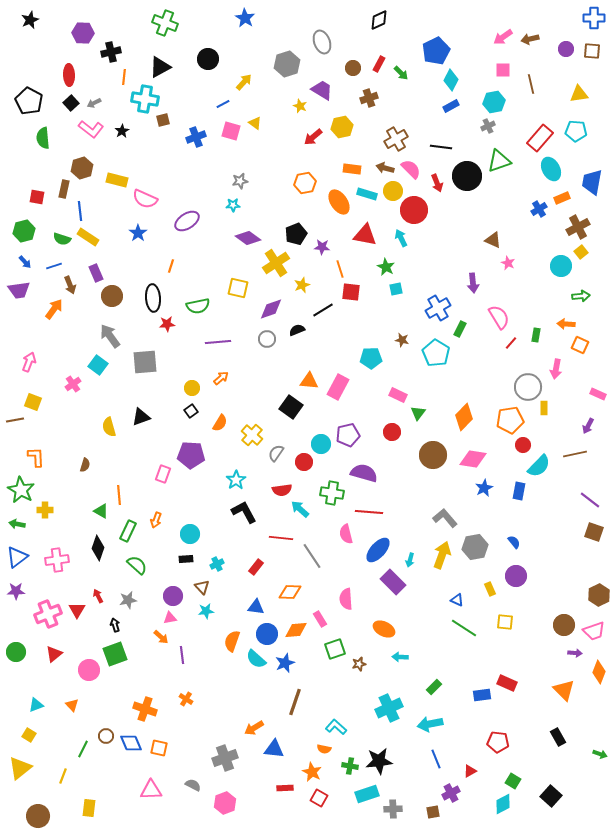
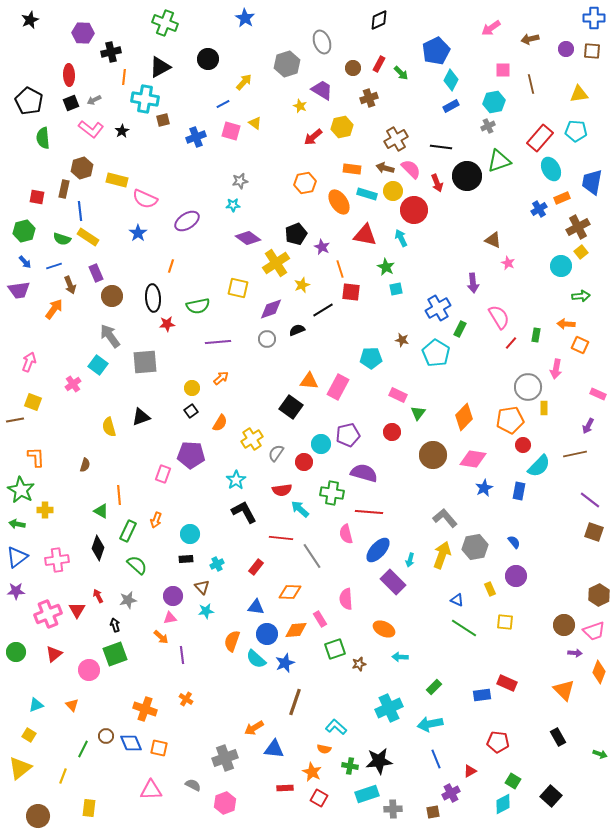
pink arrow at (503, 37): moved 12 px left, 9 px up
black square at (71, 103): rotated 21 degrees clockwise
gray arrow at (94, 103): moved 3 px up
purple star at (322, 247): rotated 21 degrees clockwise
yellow cross at (252, 435): moved 4 px down; rotated 15 degrees clockwise
